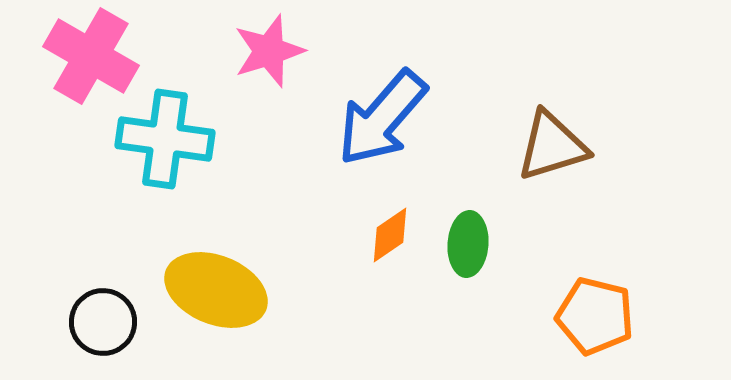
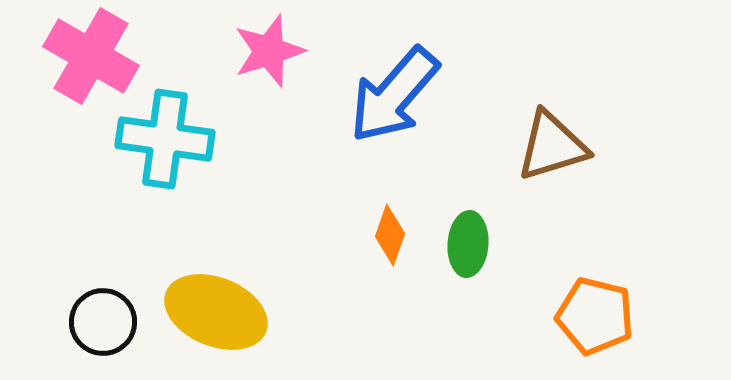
blue arrow: moved 12 px right, 23 px up
orange diamond: rotated 36 degrees counterclockwise
yellow ellipse: moved 22 px down
